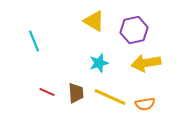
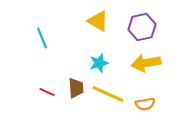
yellow triangle: moved 4 px right
purple hexagon: moved 8 px right, 3 px up
cyan line: moved 8 px right, 3 px up
brown trapezoid: moved 5 px up
yellow line: moved 2 px left, 3 px up
